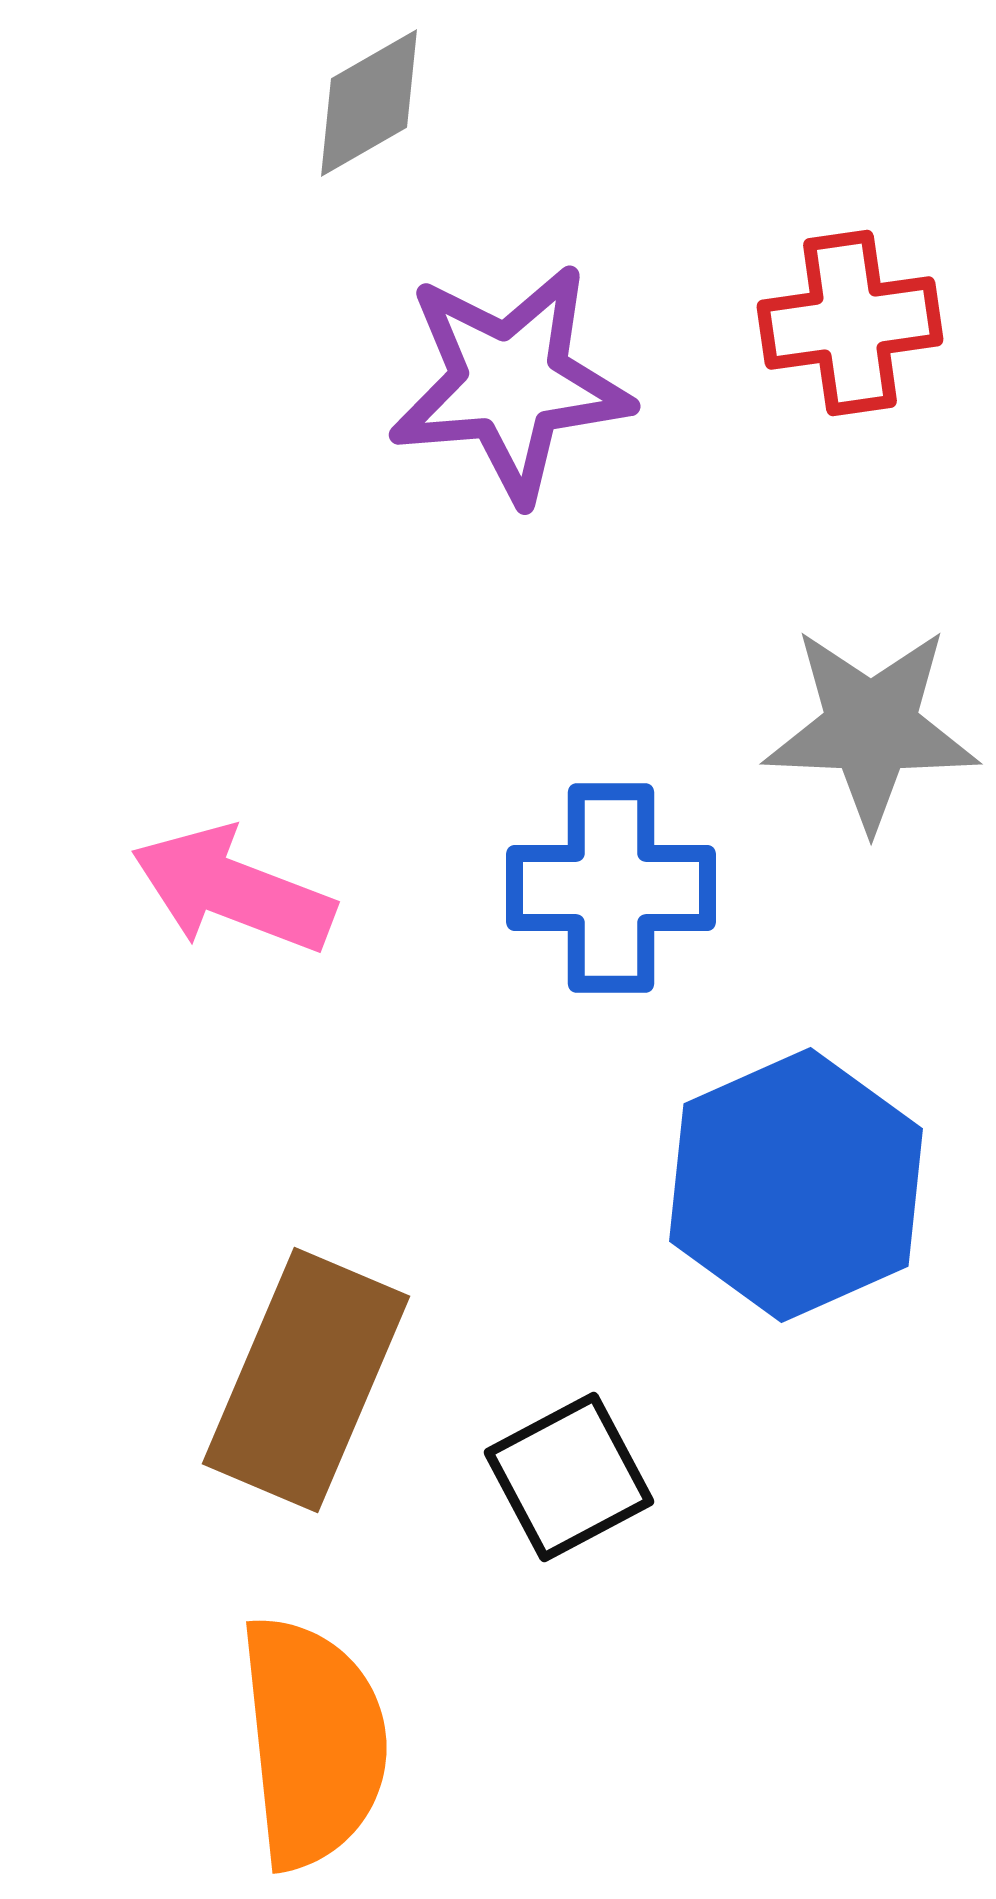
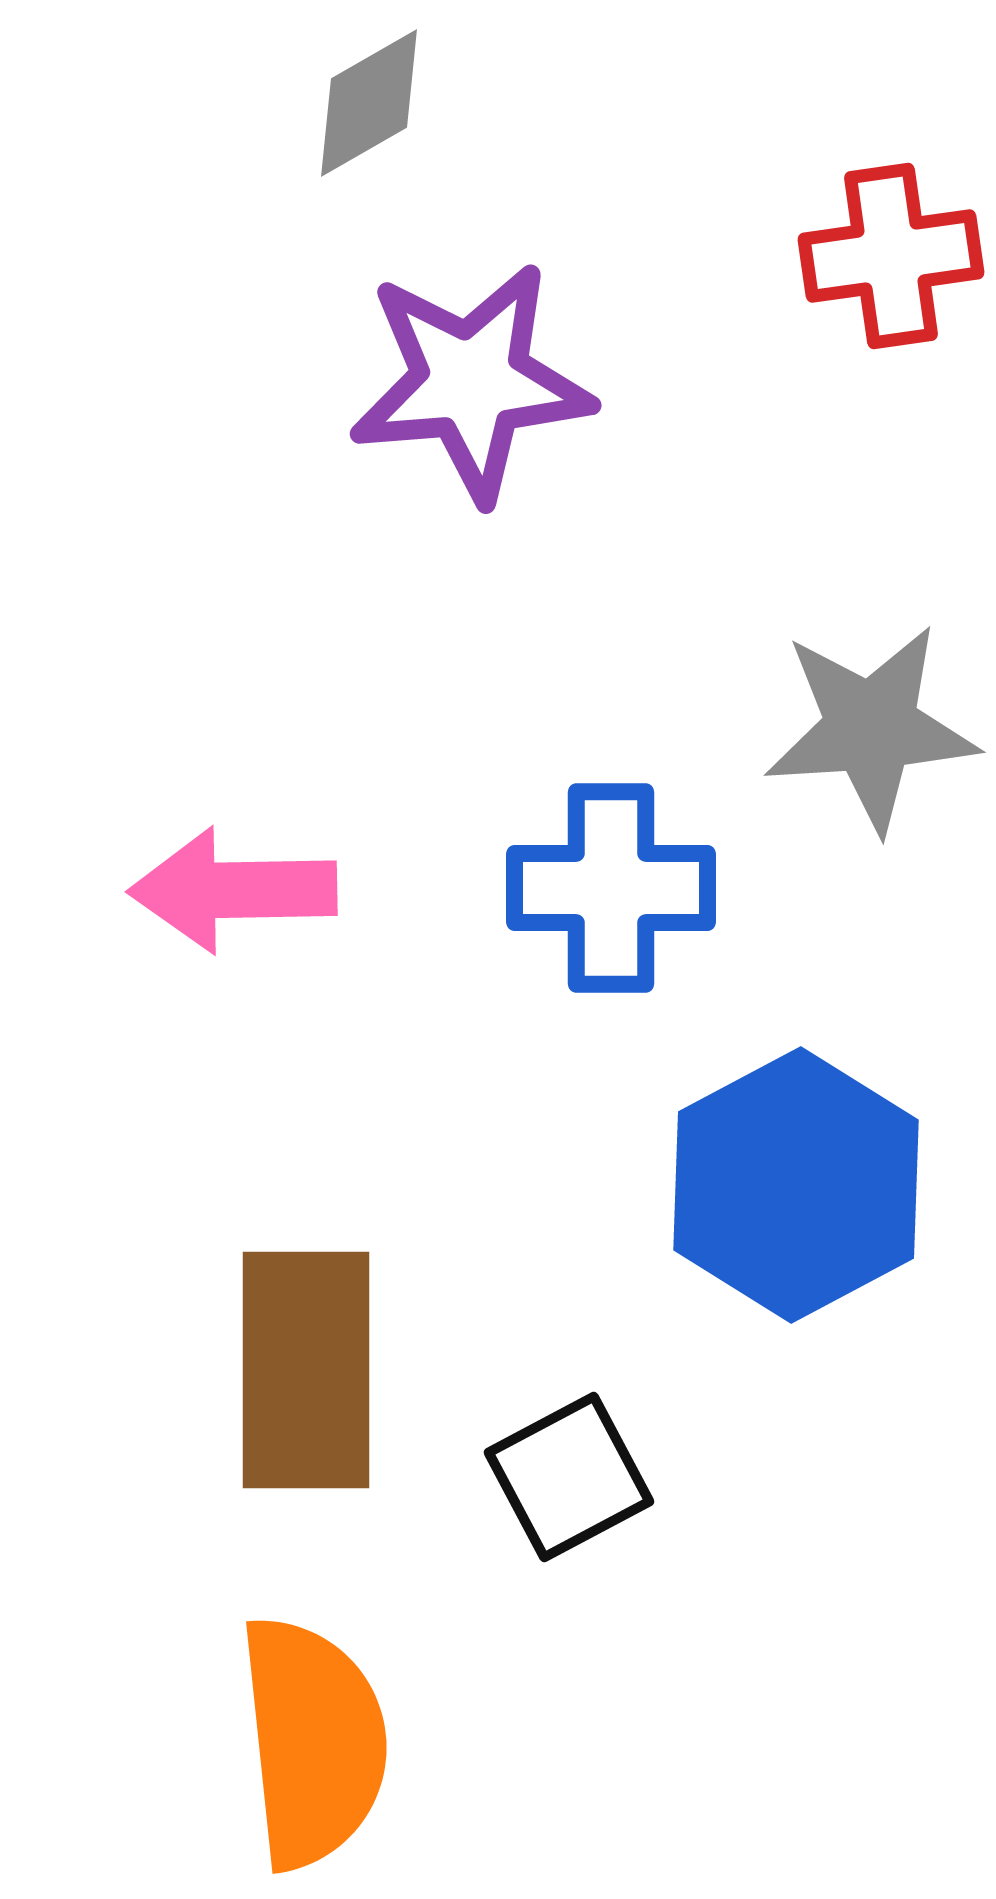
red cross: moved 41 px right, 67 px up
purple star: moved 39 px left, 1 px up
gray star: rotated 6 degrees counterclockwise
pink arrow: rotated 22 degrees counterclockwise
blue hexagon: rotated 4 degrees counterclockwise
brown rectangle: moved 10 px up; rotated 23 degrees counterclockwise
